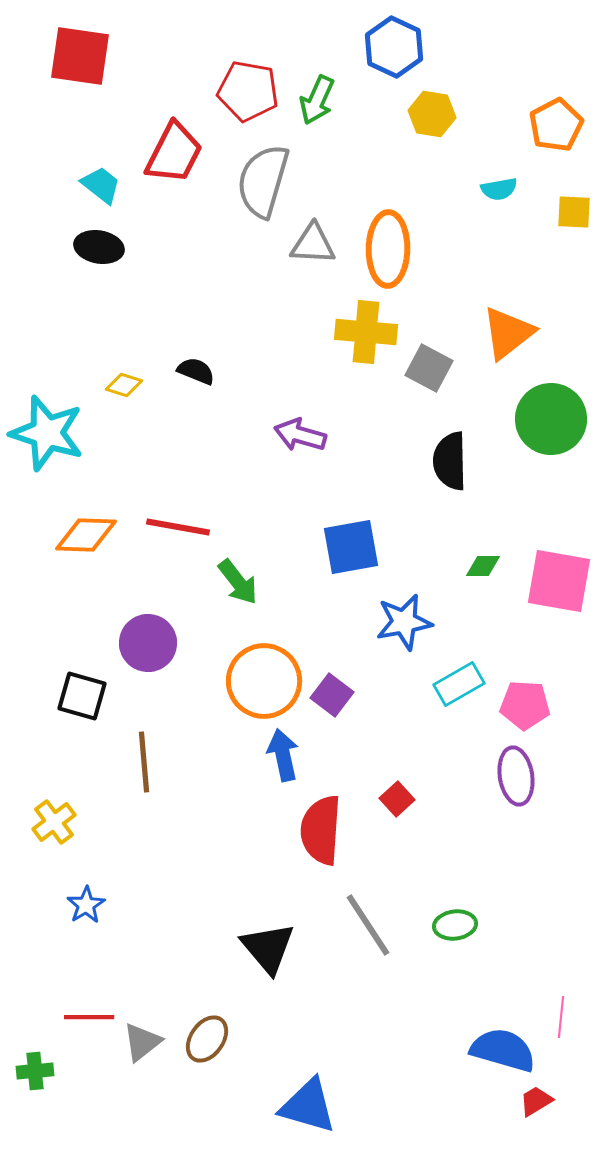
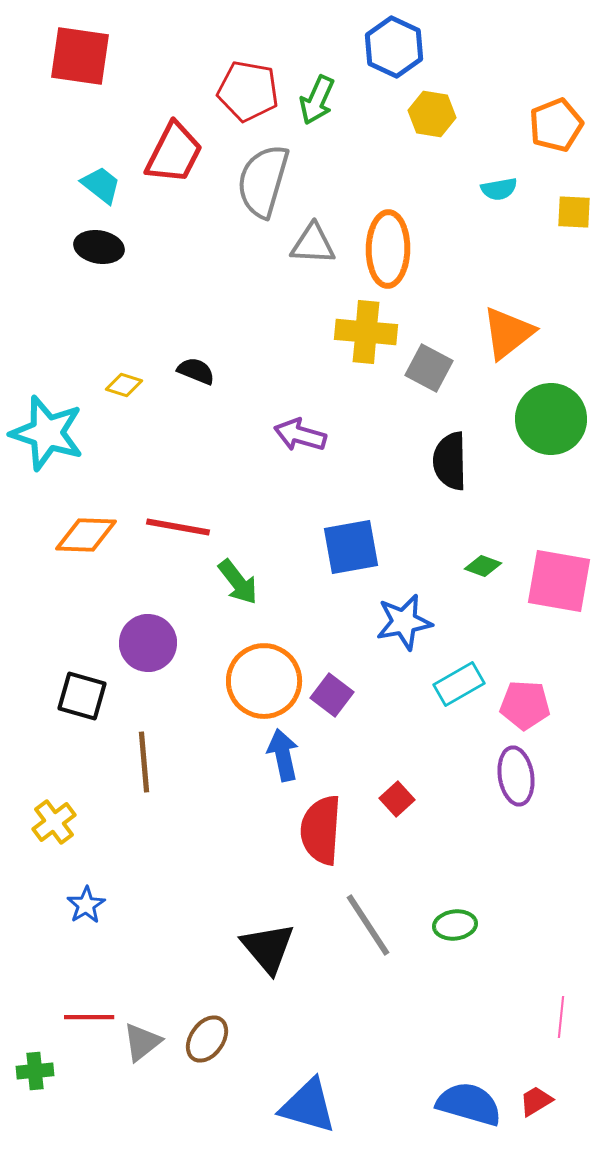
orange pentagon at (556, 125): rotated 6 degrees clockwise
green diamond at (483, 566): rotated 21 degrees clockwise
blue semicircle at (503, 1050): moved 34 px left, 54 px down
